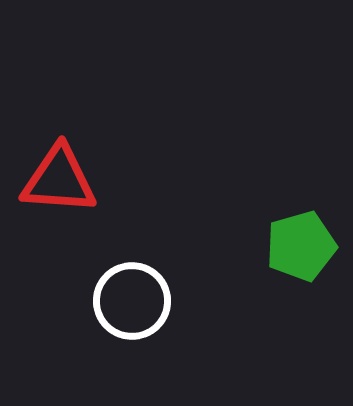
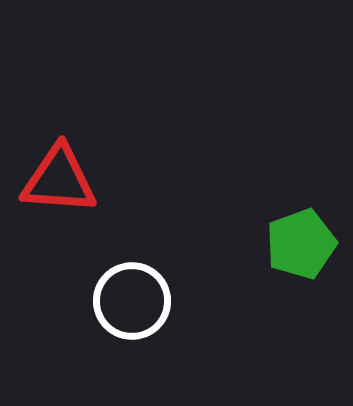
green pentagon: moved 2 px up; rotated 4 degrees counterclockwise
